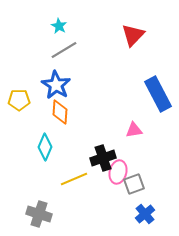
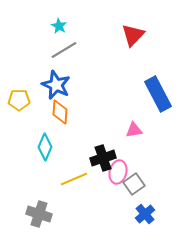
blue star: rotated 8 degrees counterclockwise
gray square: rotated 15 degrees counterclockwise
